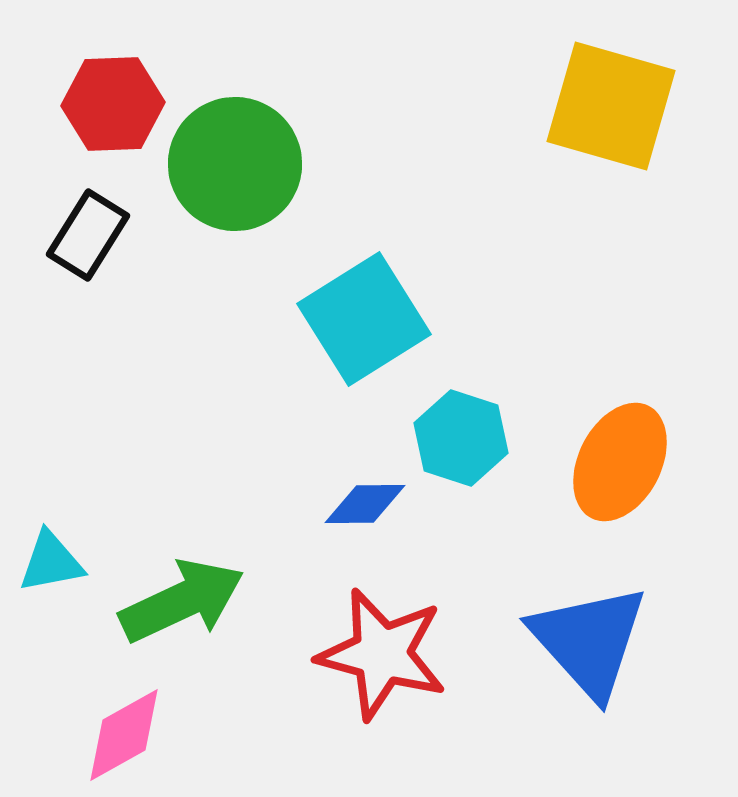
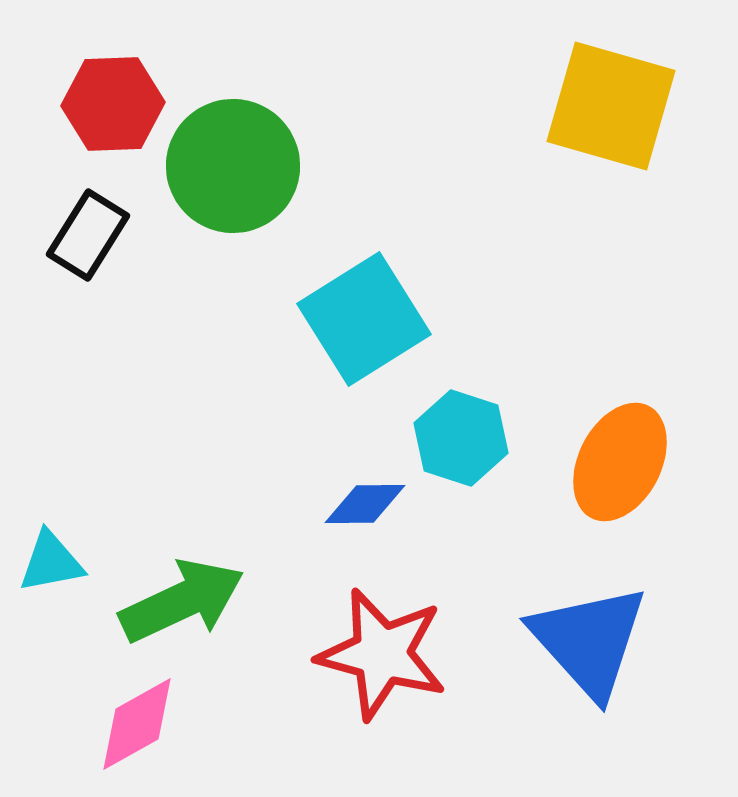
green circle: moved 2 px left, 2 px down
pink diamond: moved 13 px right, 11 px up
